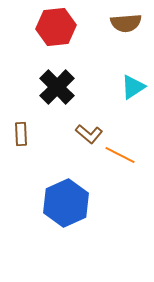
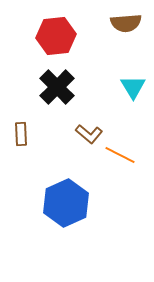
red hexagon: moved 9 px down
cyan triangle: rotated 28 degrees counterclockwise
